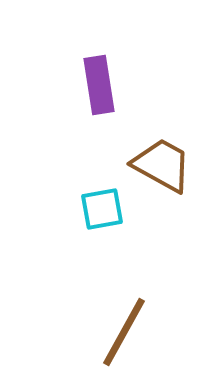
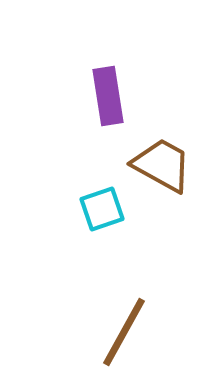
purple rectangle: moved 9 px right, 11 px down
cyan square: rotated 9 degrees counterclockwise
